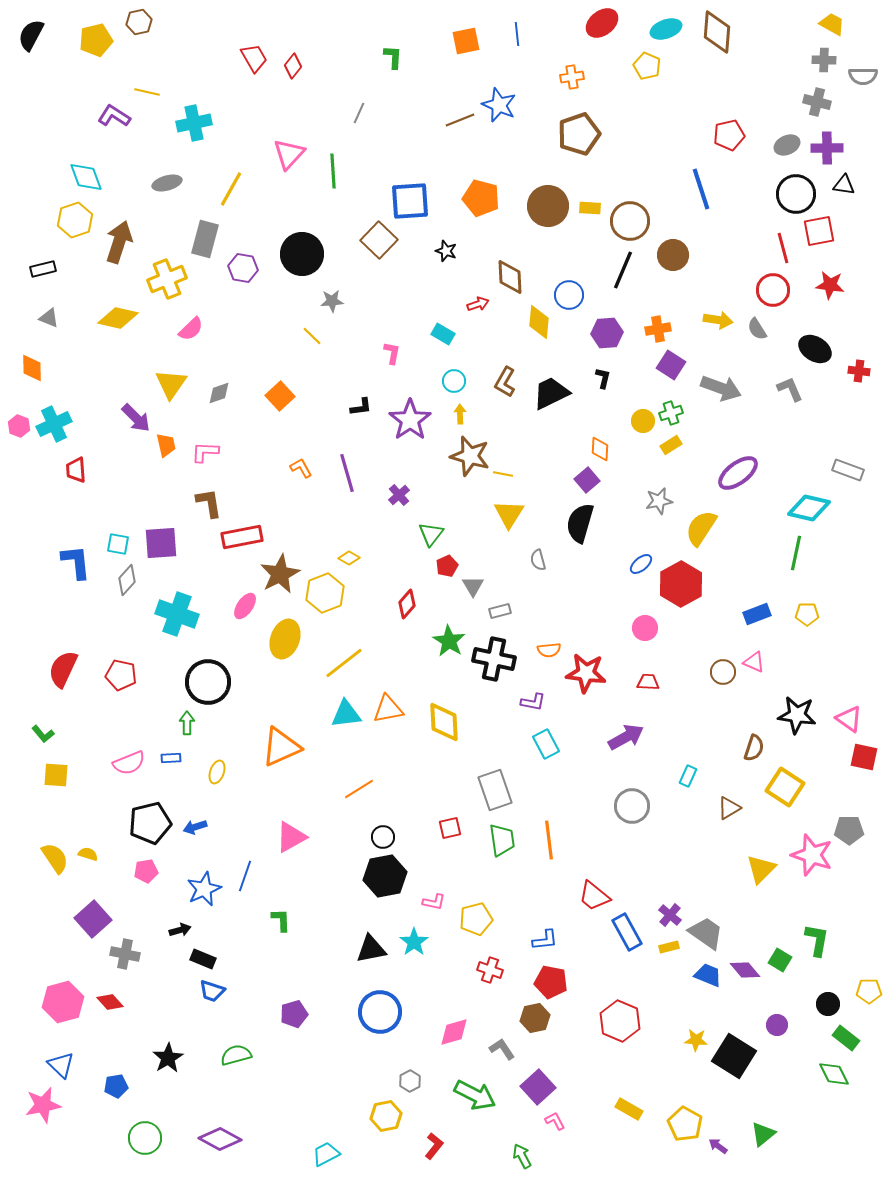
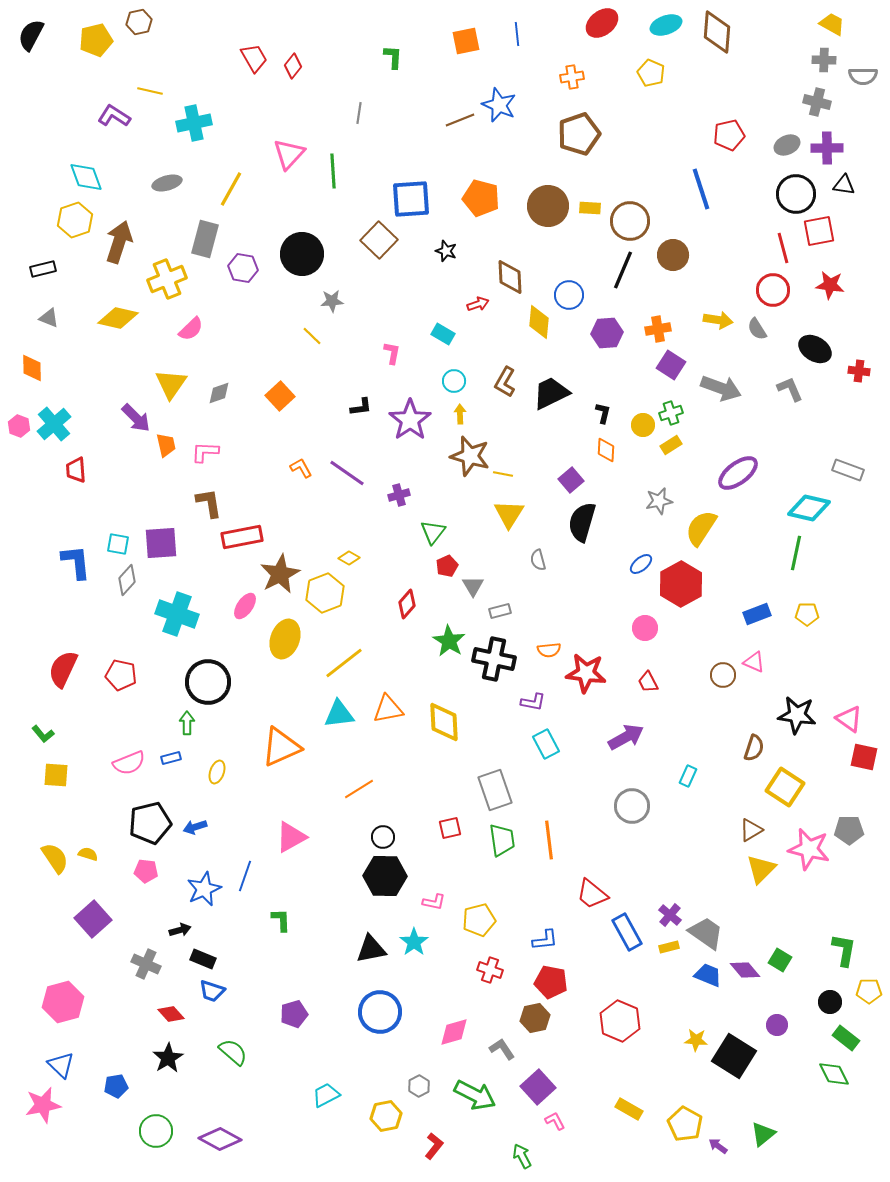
cyan ellipse at (666, 29): moved 4 px up
yellow pentagon at (647, 66): moved 4 px right, 7 px down
yellow line at (147, 92): moved 3 px right, 1 px up
gray line at (359, 113): rotated 15 degrees counterclockwise
blue square at (410, 201): moved 1 px right, 2 px up
black L-shape at (603, 378): moved 35 px down
yellow circle at (643, 421): moved 4 px down
cyan cross at (54, 424): rotated 16 degrees counterclockwise
orange diamond at (600, 449): moved 6 px right, 1 px down
purple line at (347, 473): rotated 39 degrees counterclockwise
purple square at (587, 480): moved 16 px left
purple cross at (399, 495): rotated 25 degrees clockwise
black semicircle at (580, 523): moved 2 px right, 1 px up
green triangle at (431, 534): moved 2 px right, 2 px up
brown circle at (723, 672): moved 3 px down
red trapezoid at (648, 682): rotated 120 degrees counterclockwise
cyan triangle at (346, 714): moved 7 px left
blue rectangle at (171, 758): rotated 12 degrees counterclockwise
brown triangle at (729, 808): moved 22 px right, 22 px down
pink star at (812, 855): moved 3 px left, 6 px up; rotated 6 degrees counterclockwise
pink pentagon at (146, 871): rotated 15 degrees clockwise
black hexagon at (385, 876): rotated 12 degrees clockwise
red trapezoid at (594, 896): moved 2 px left, 2 px up
yellow pentagon at (476, 919): moved 3 px right, 1 px down
green L-shape at (817, 940): moved 27 px right, 10 px down
gray cross at (125, 954): moved 21 px right, 10 px down; rotated 12 degrees clockwise
red diamond at (110, 1002): moved 61 px right, 12 px down
black circle at (828, 1004): moved 2 px right, 2 px up
green semicircle at (236, 1055): moved 3 px left, 3 px up; rotated 56 degrees clockwise
gray hexagon at (410, 1081): moved 9 px right, 5 px down
green circle at (145, 1138): moved 11 px right, 7 px up
cyan trapezoid at (326, 1154): moved 59 px up
